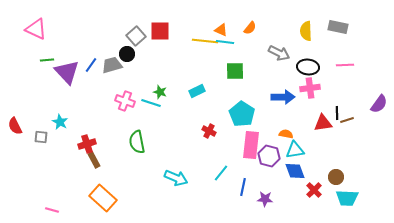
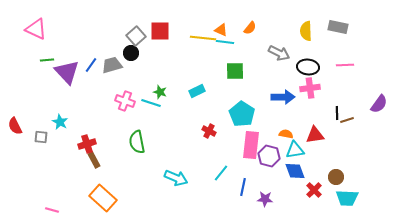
yellow line at (205, 41): moved 2 px left, 3 px up
black circle at (127, 54): moved 4 px right, 1 px up
red triangle at (323, 123): moved 8 px left, 12 px down
